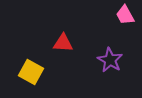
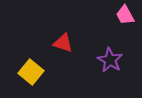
red triangle: rotated 15 degrees clockwise
yellow square: rotated 10 degrees clockwise
